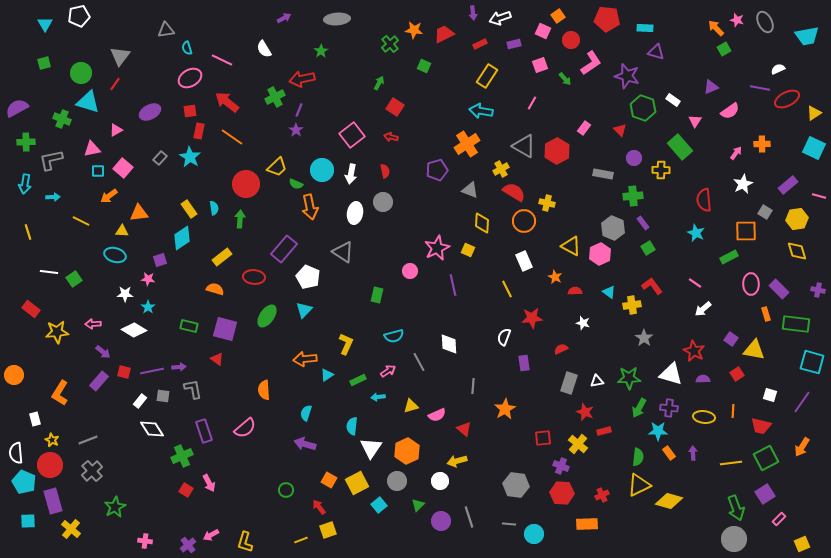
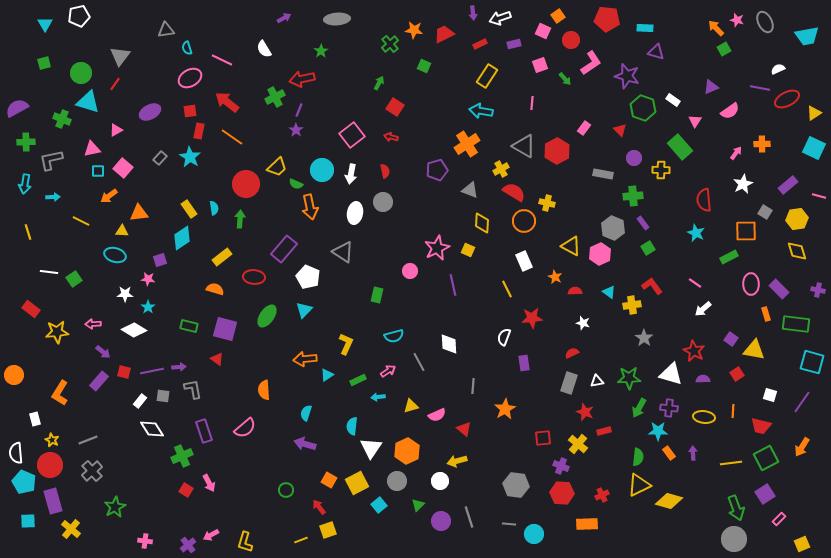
pink line at (532, 103): rotated 24 degrees counterclockwise
red semicircle at (561, 349): moved 11 px right, 4 px down
